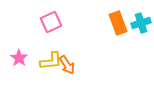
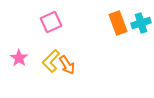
yellow L-shape: rotated 140 degrees clockwise
